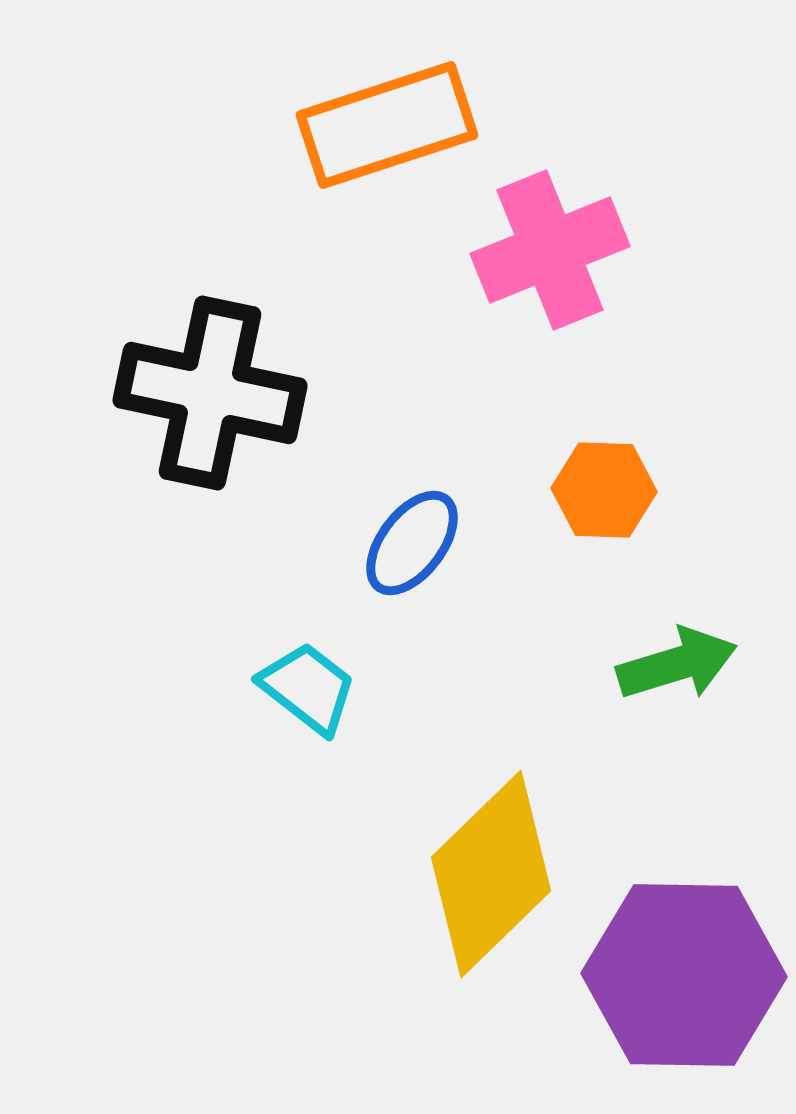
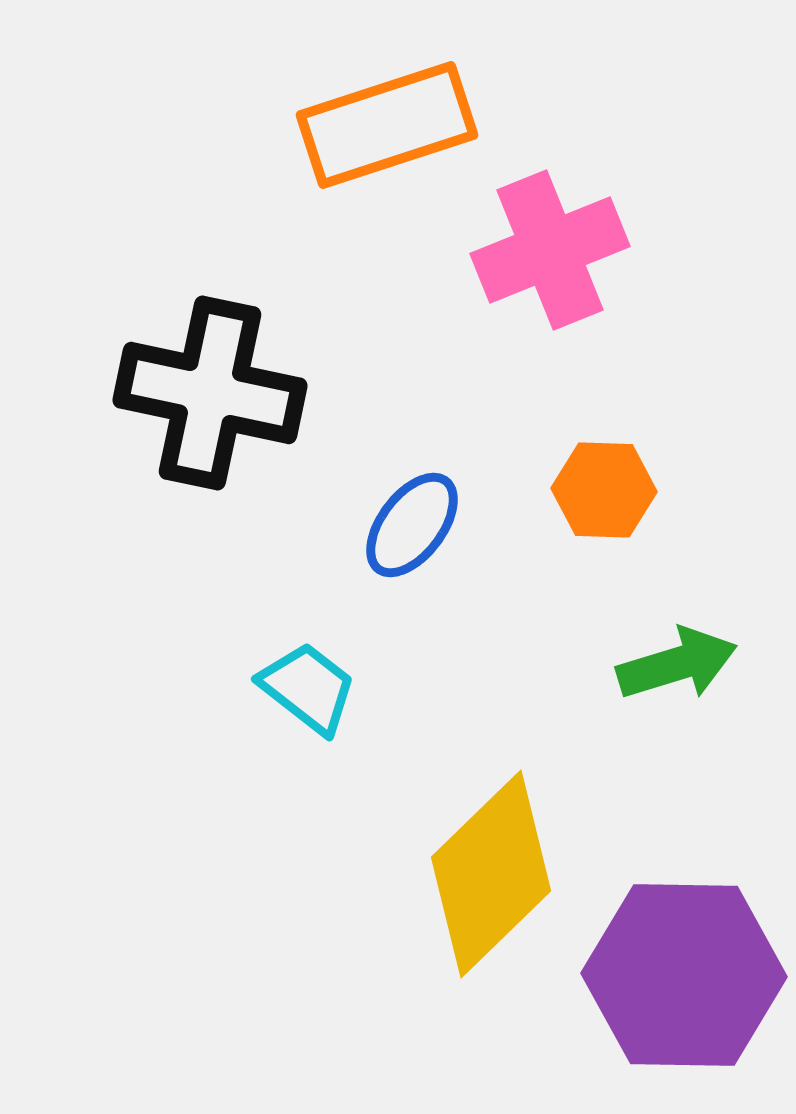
blue ellipse: moved 18 px up
